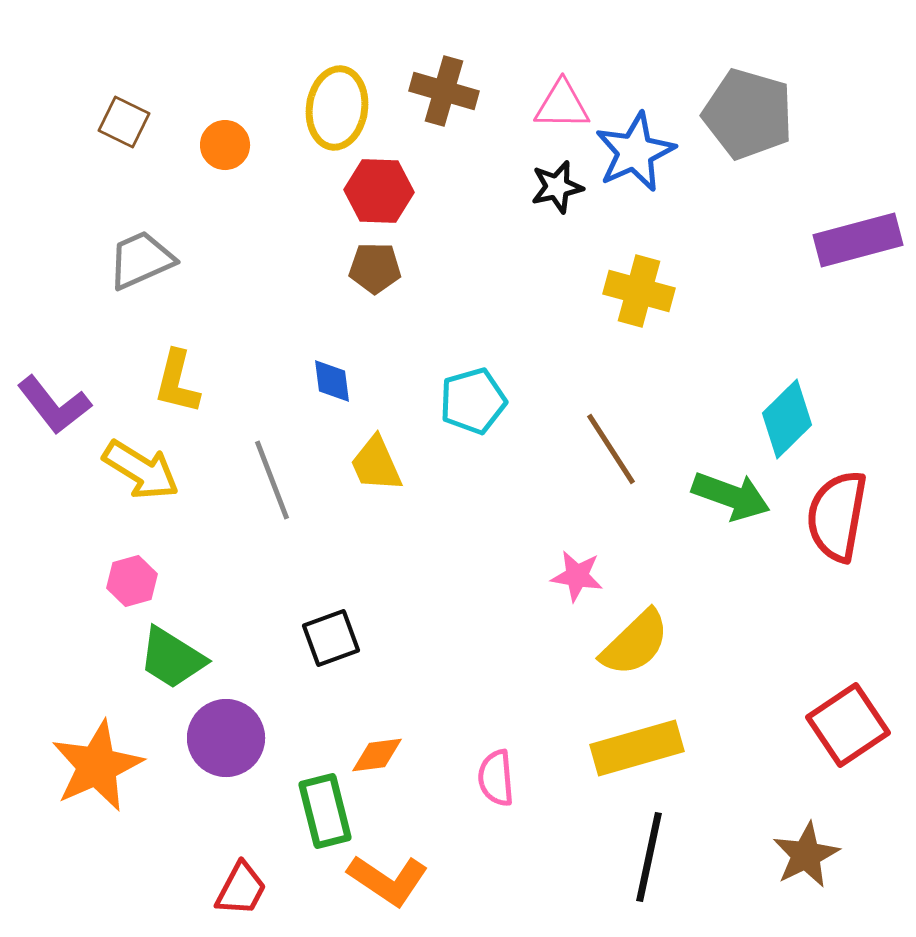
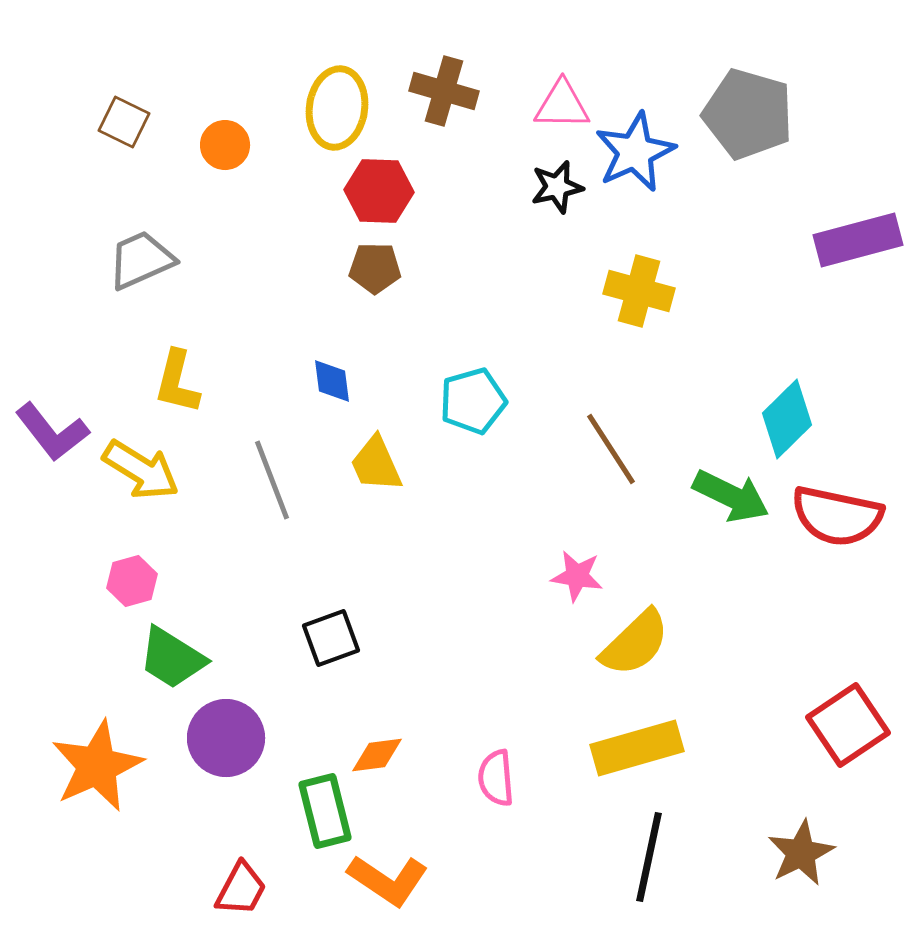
purple L-shape: moved 2 px left, 27 px down
green arrow: rotated 6 degrees clockwise
red semicircle: rotated 88 degrees counterclockwise
brown star: moved 5 px left, 2 px up
